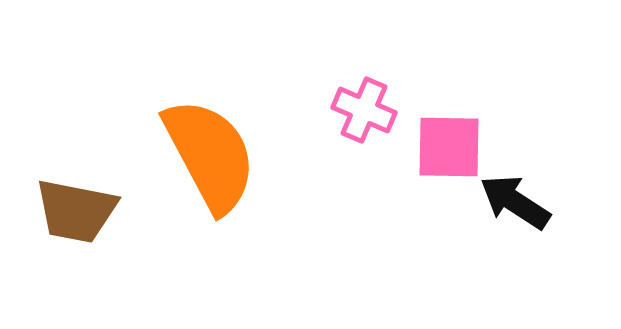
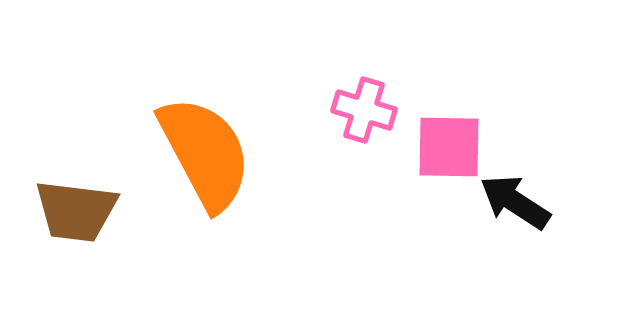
pink cross: rotated 6 degrees counterclockwise
orange semicircle: moved 5 px left, 2 px up
brown trapezoid: rotated 4 degrees counterclockwise
